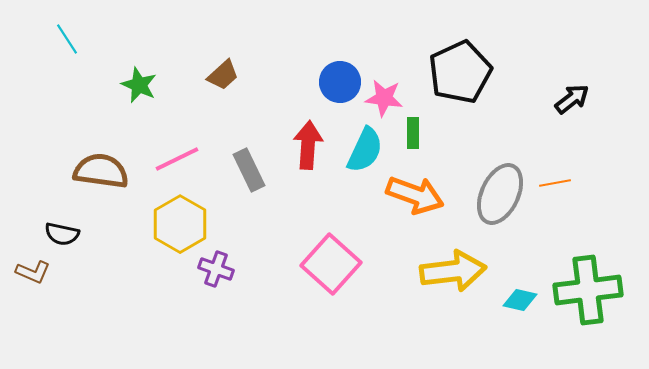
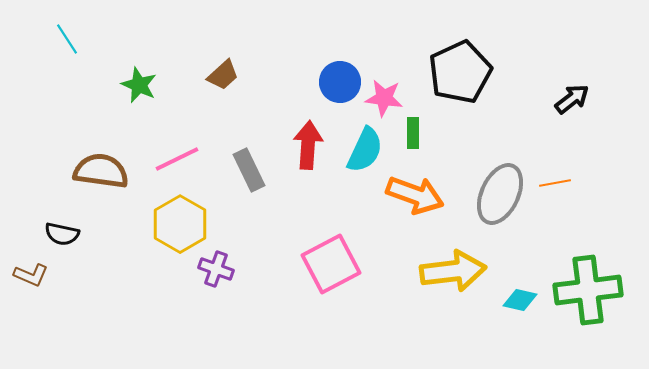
pink square: rotated 20 degrees clockwise
brown L-shape: moved 2 px left, 3 px down
